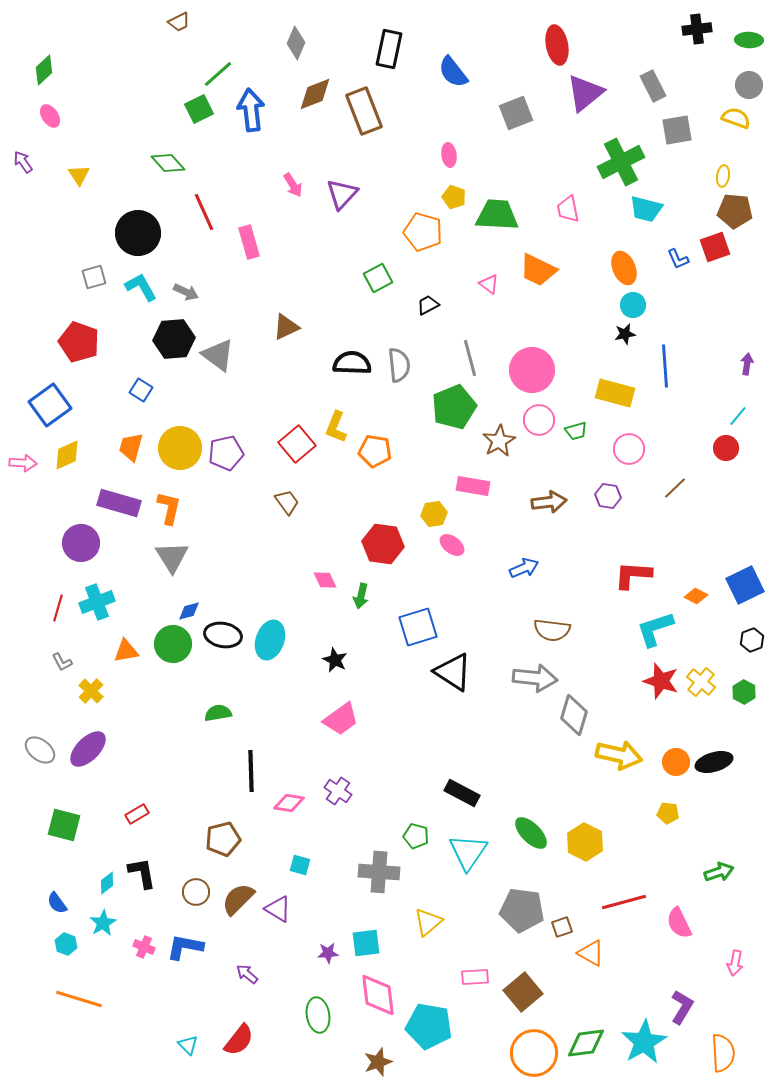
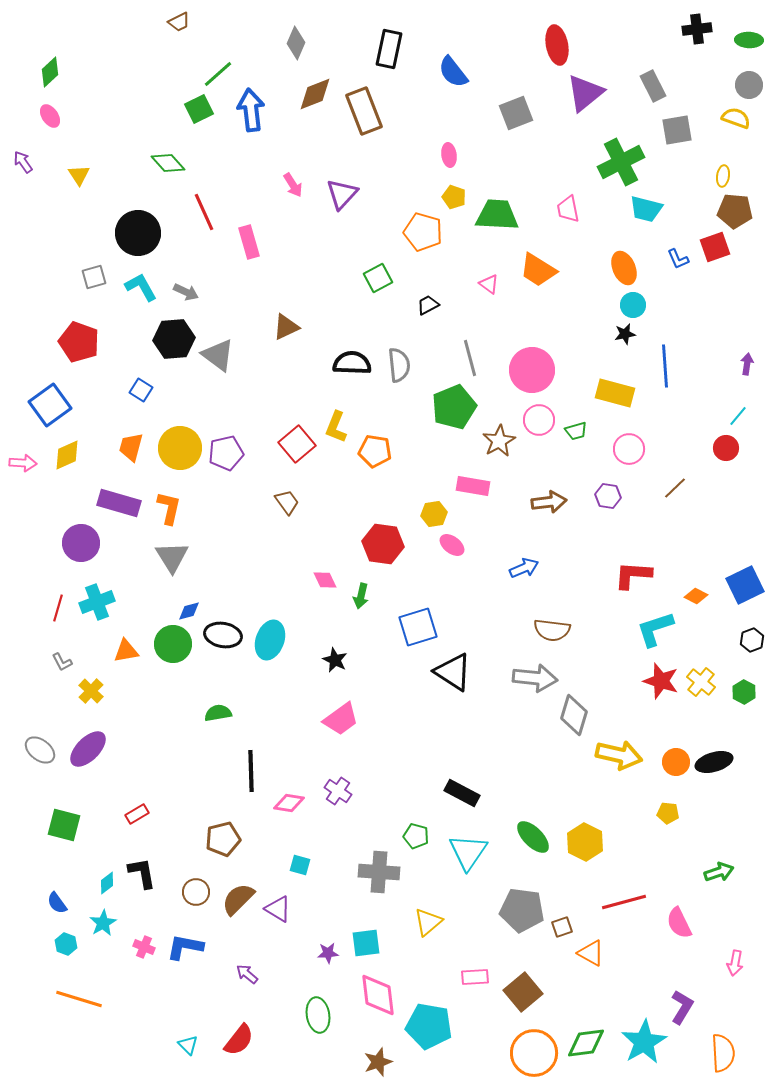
green diamond at (44, 70): moved 6 px right, 2 px down
orange trapezoid at (538, 270): rotated 6 degrees clockwise
green ellipse at (531, 833): moved 2 px right, 4 px down
